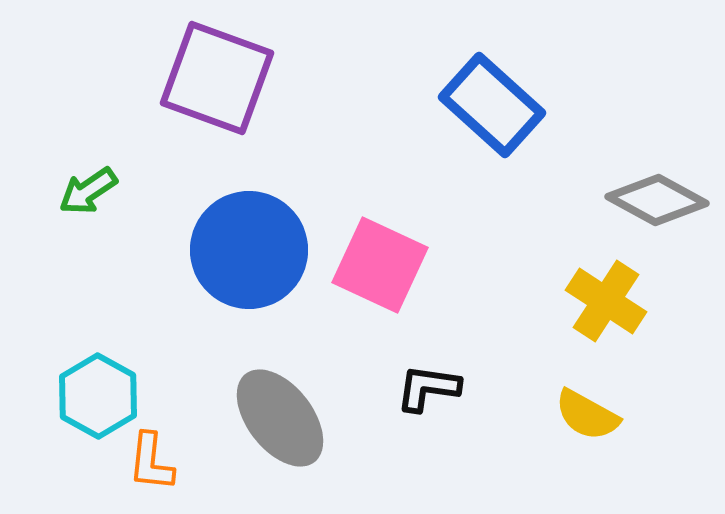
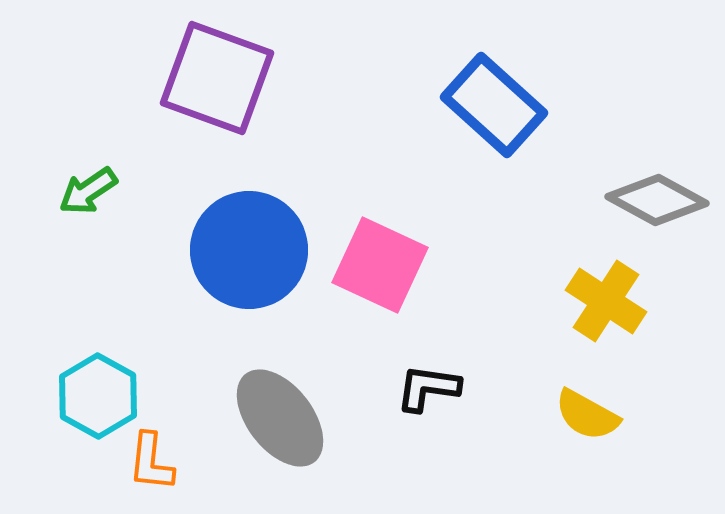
blue rectangle: moved 2 px right
